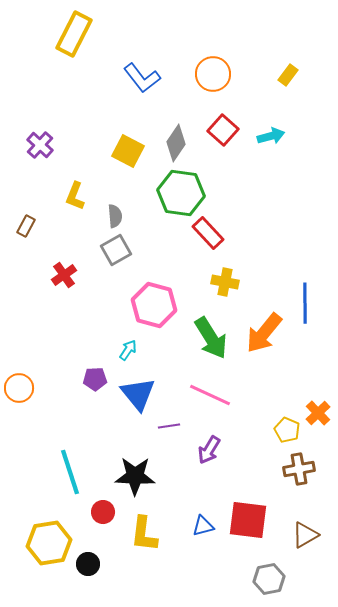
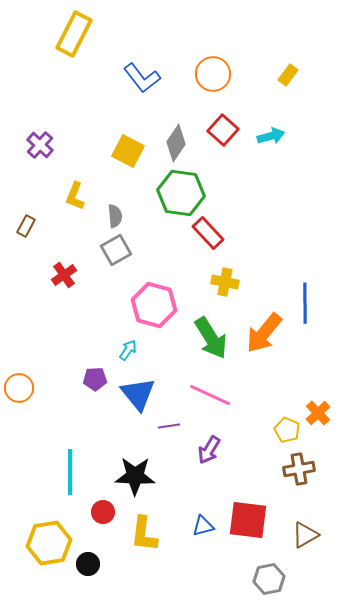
cyan line at (70, 472): rotated 18 degrees clockwise
